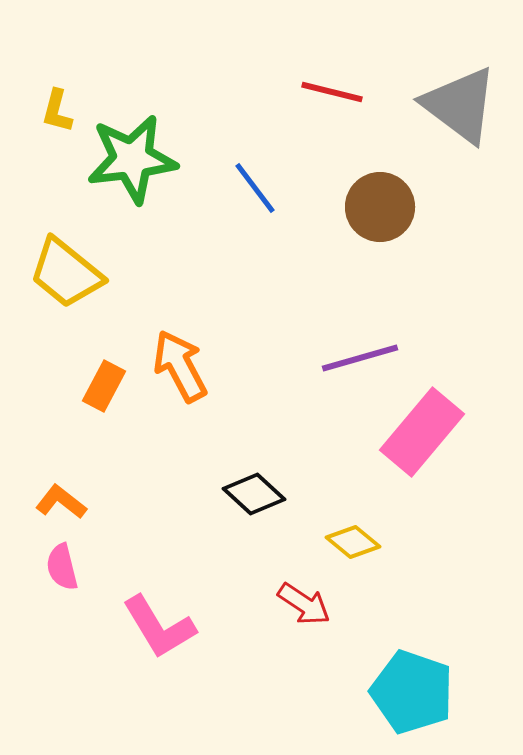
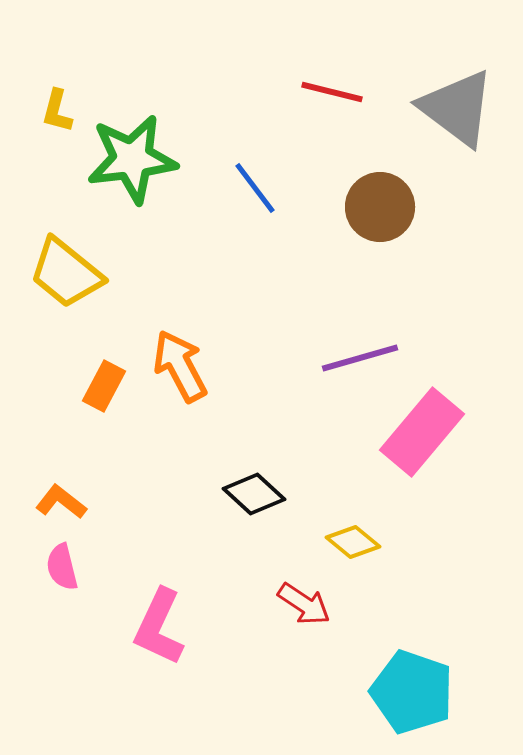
gray triangle: moved 3 px left, 3 px down
pink L-shape: rotated 56 degrees clockwise
